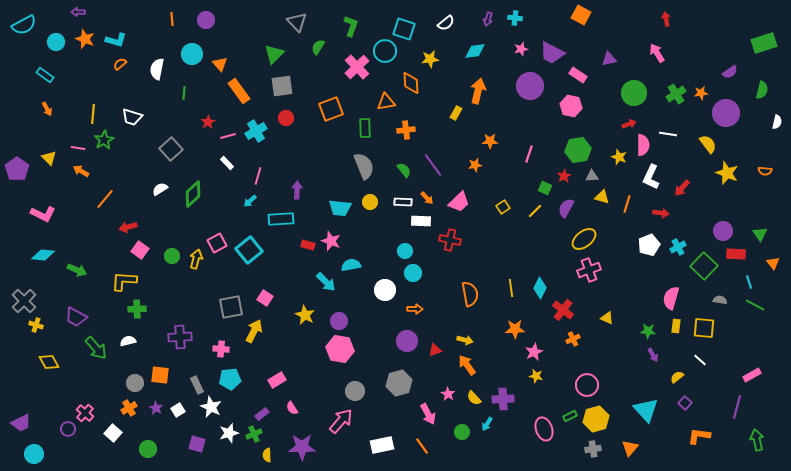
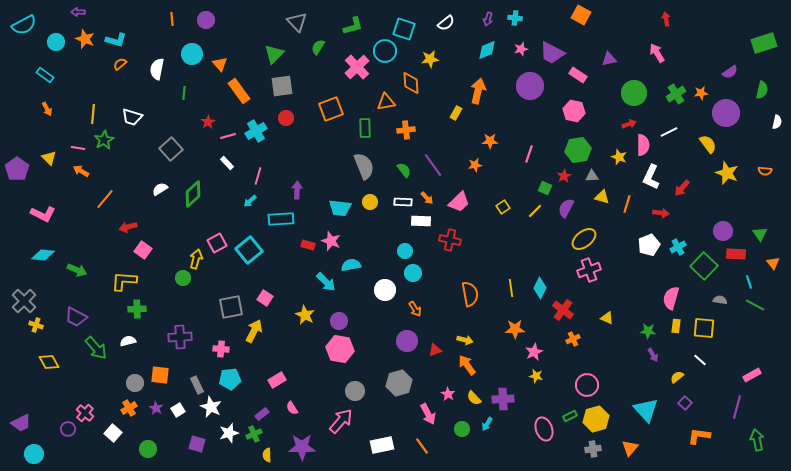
green L-shape at (351, 26): moved 2 px right; rotated 55 degrees clockwise
cyan diamond at (475, 51): moved 12 px right, 1 px up; rotated 15 degrees counterclockwise
pink hexagon at (571, 106): moved 3 px right, 5 px down
white line at (668, 134): moved 1 px right, 2 px up; rotated 36 degrees counterclockwise
pink square at (140, 250): moved 3 px right
green circle at (172, 256): moved 11 px right, 22 px down
orange arrow at (415, 309): rotated 56 degrees clockwise
green circle at (462, 432): moved 3 px up
